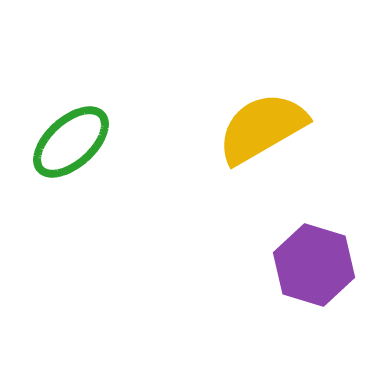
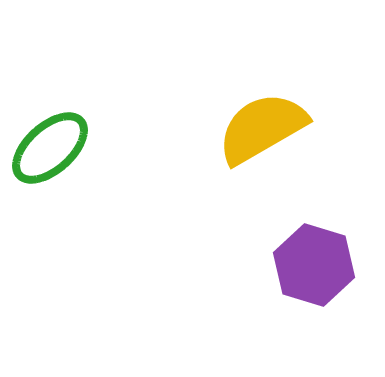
green ellipse: moved 21 px left, 6 px down
